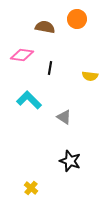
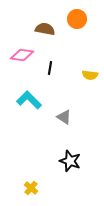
brown semicircle: moved 2 px down
yellow semicircle: moved 1 px up
